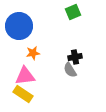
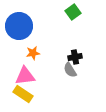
green square: rotated 14 degrees counterclockwise
